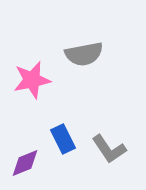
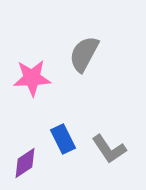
gray semicircle: rotated 129 degrees clockwise
pink star: moved 2 px up; rotated 9 degrees clockwise
purple diamond: rotated 12 degrees counterclockwise
